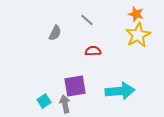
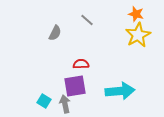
red semicircle: moved 12 px left, 13 px down
cyan square: rotated 24 degrees counterclockwise
